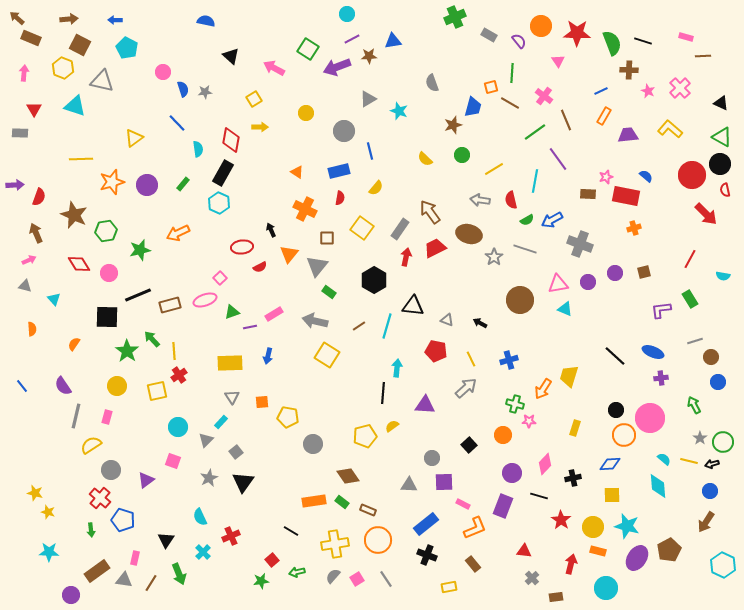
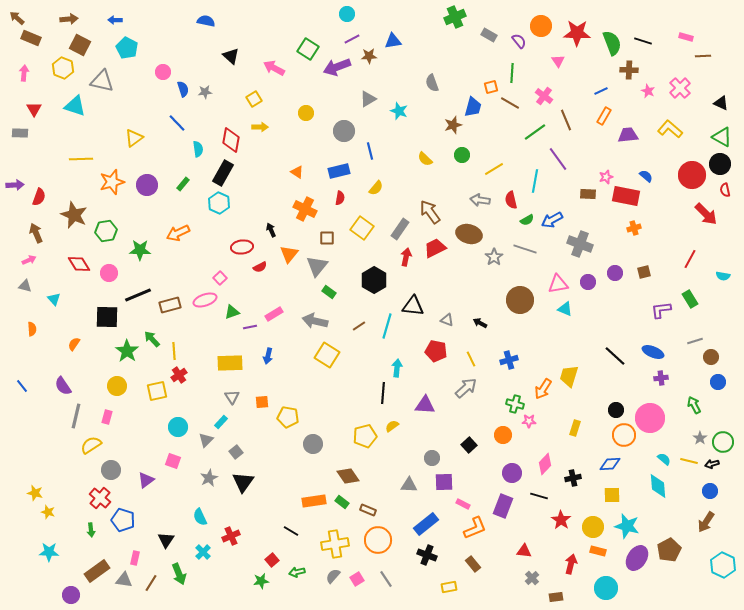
green star at (140, 250): rotated 15 degrees clockwise
